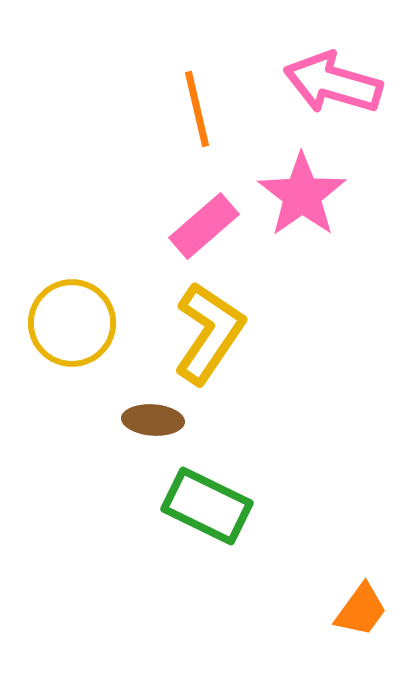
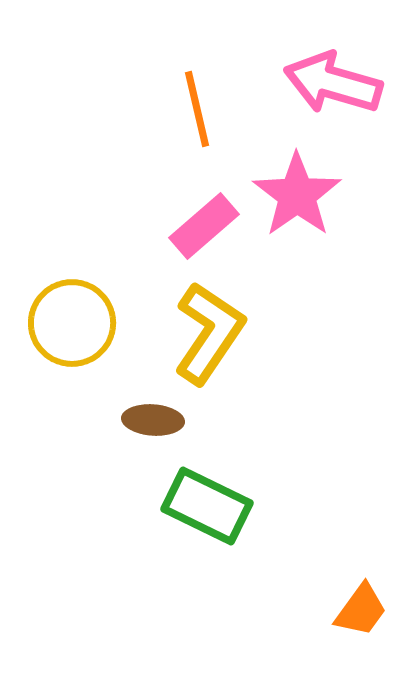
pink star: moved 5 px left
